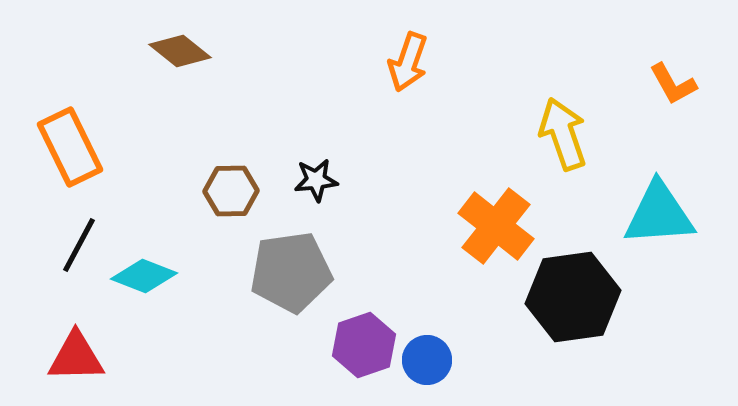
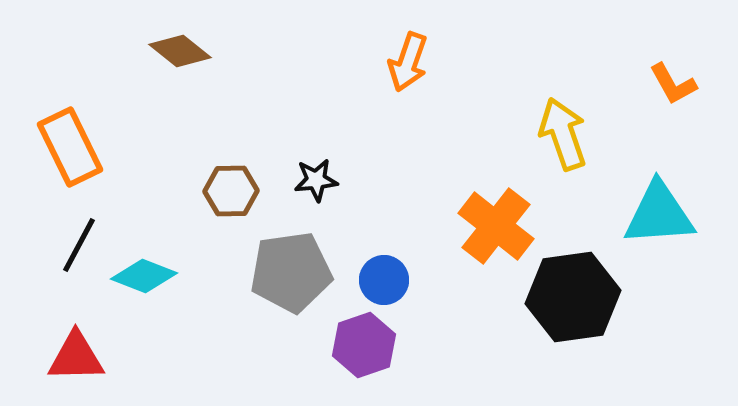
blue circle: moved 43 px left, 80 px up
